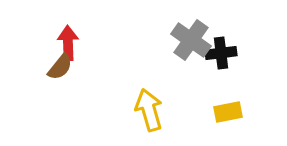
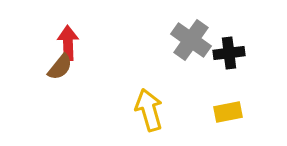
black cross: moved 8 px right
